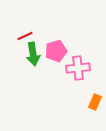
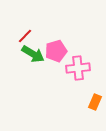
red line: rotated 21 degrees counterclockwise
green arrow: rotated 50 degrees counterclockwise
